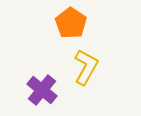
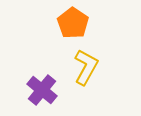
orange pentagon: moved 2 px right
